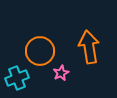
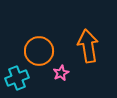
orange arrow: moved 1 px left, 1 px up
orange circle: moved 1 px left
